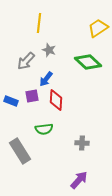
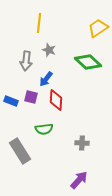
gray arrow: rotated 36 degrees counterclockwise
purple square: moved 1 px left, 1 px down; rotated 24 degrees clockwise
